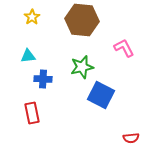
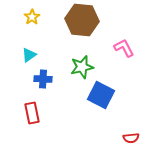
cyan triangle: moved 1 px right, 1 px up; rotated 28 degrees counterclockwise
